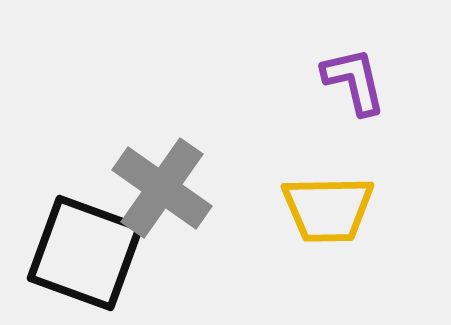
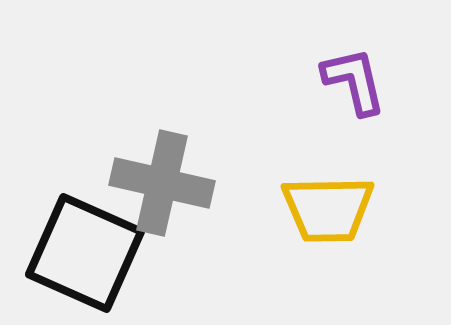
gray cross: moved 5 px up; rotated 22 degrees counterclockwise
black square: rotated 4 degrees clockwise
